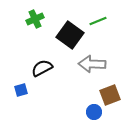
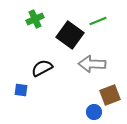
blue square: rotated 24 degrees clockwise
